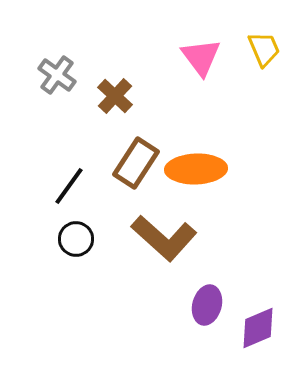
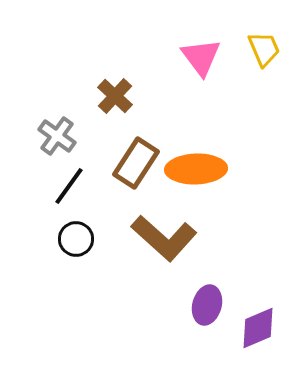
gray cross: moved 61 px down
